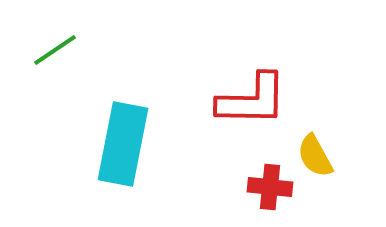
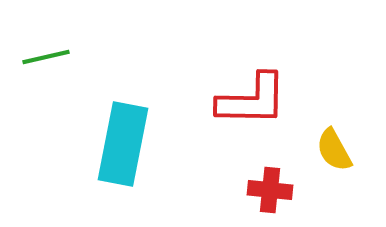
green line: moved 9 px left, 7 px down; rotated 21 degrees clockwise
yellow semicircle: moved 19 px right, 6 px up
red cross: moved 3 px down
